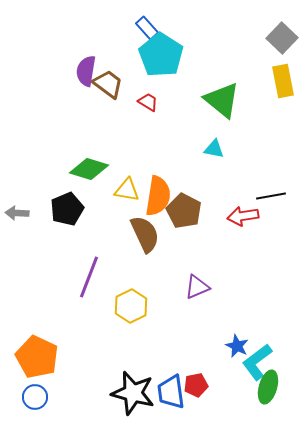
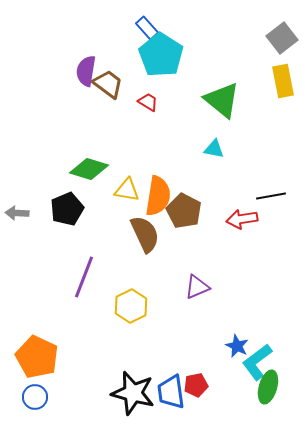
gray square: rotated 8 degrees clockwise
red arrow: moved 1 px left, 3 px down
purple line: moved 5 px left
